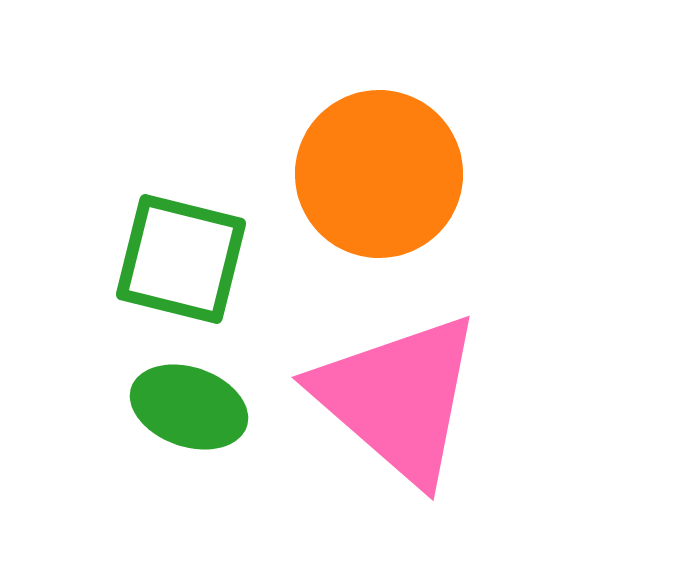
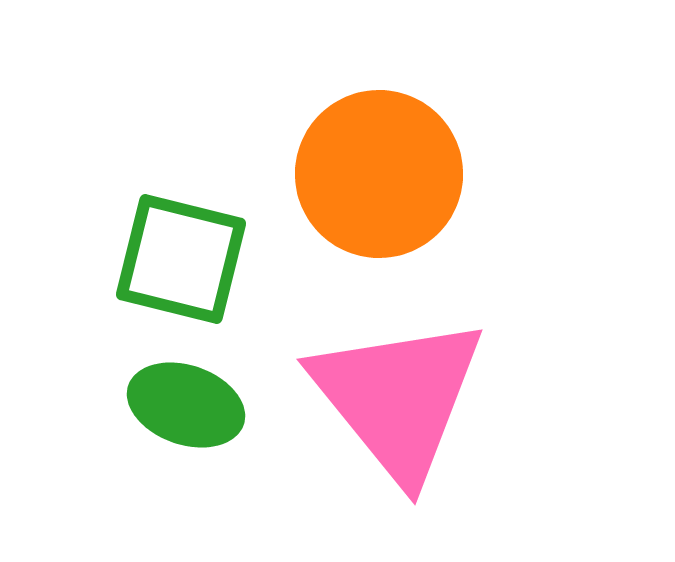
pink triangle: rotated 10 degrees clockwise
green ellipse: moved 3 px left, 2 px up
